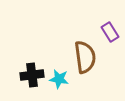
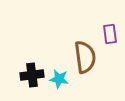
purple rectangle: moved 2 px down; rotated 24 degrees clockwise
